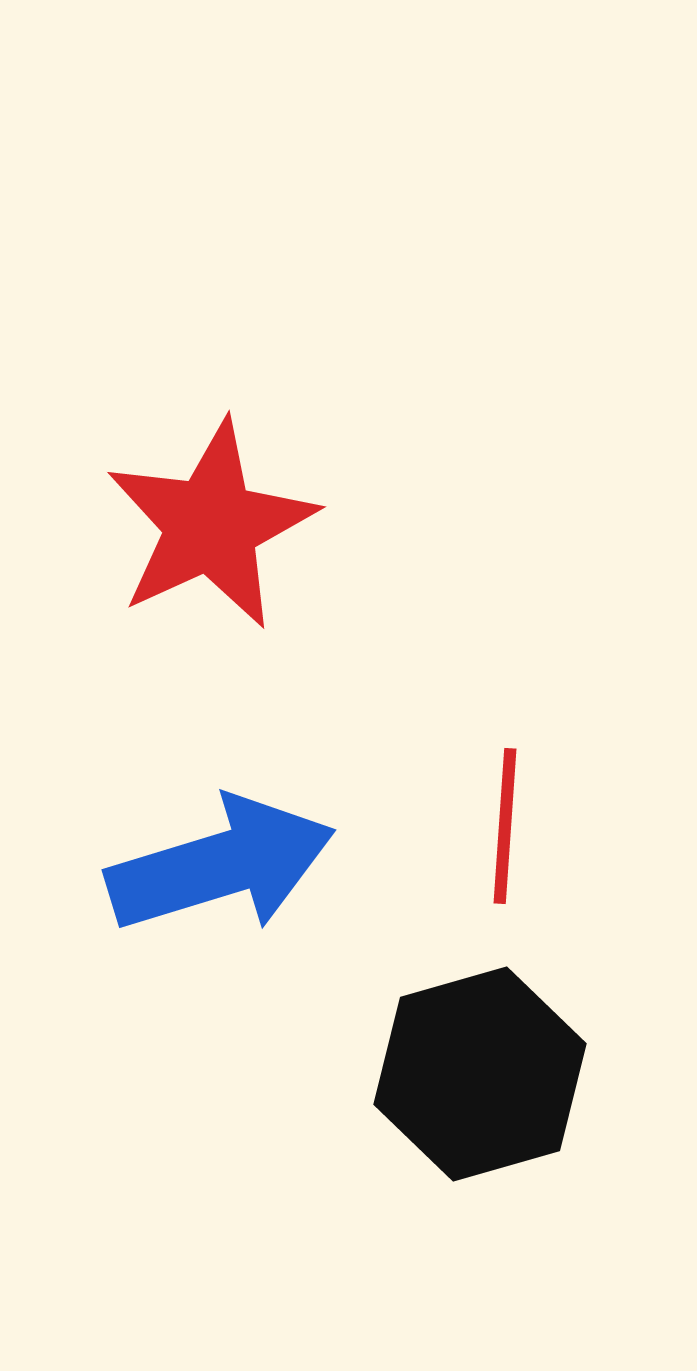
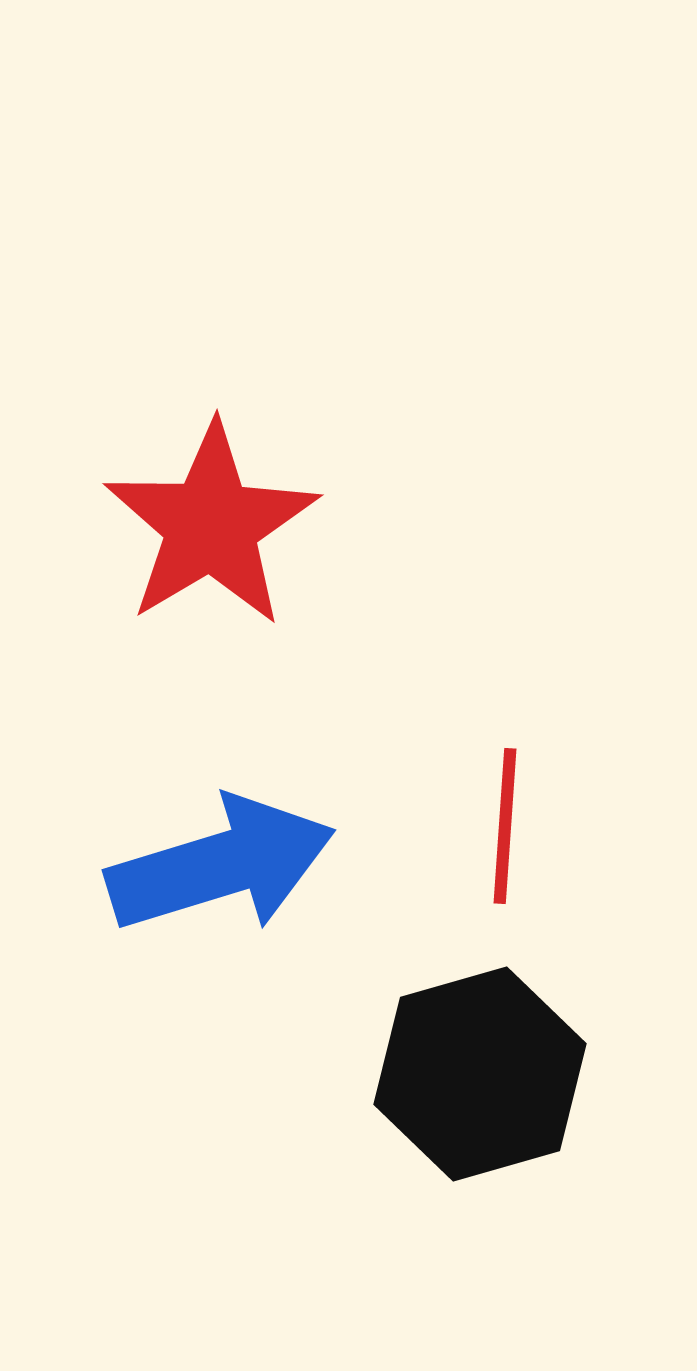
red star: rotated 6 degrees counterclockwise
